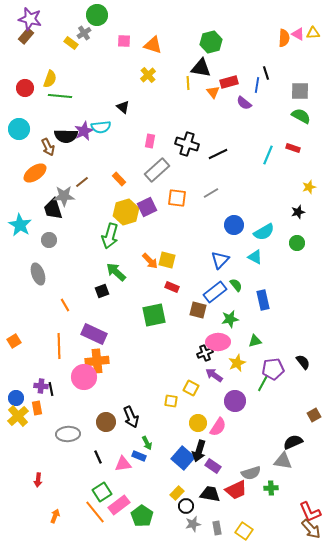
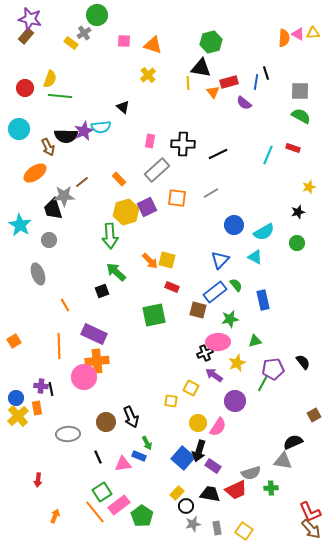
blue line at (257, 85): moved 1 px left, 3 px up
black cross at (187, 144): moved 4 px left; rotated 15 degrees counterclockwise
green arrow at (110, 236): rotated 20 degrees counterclockwise
